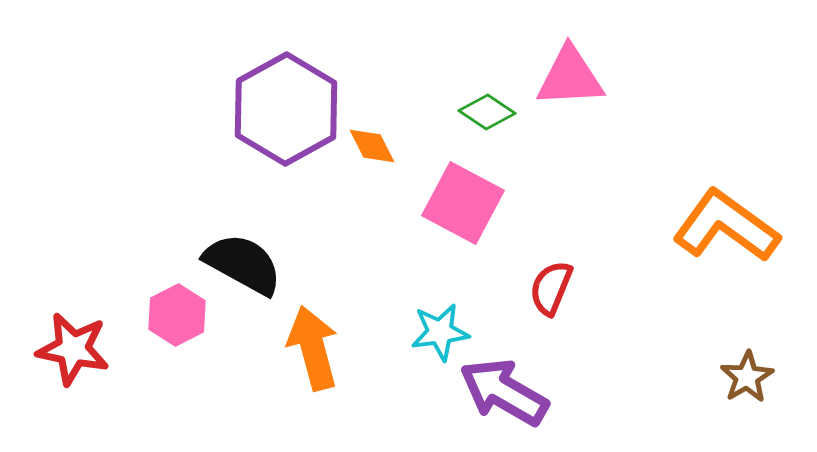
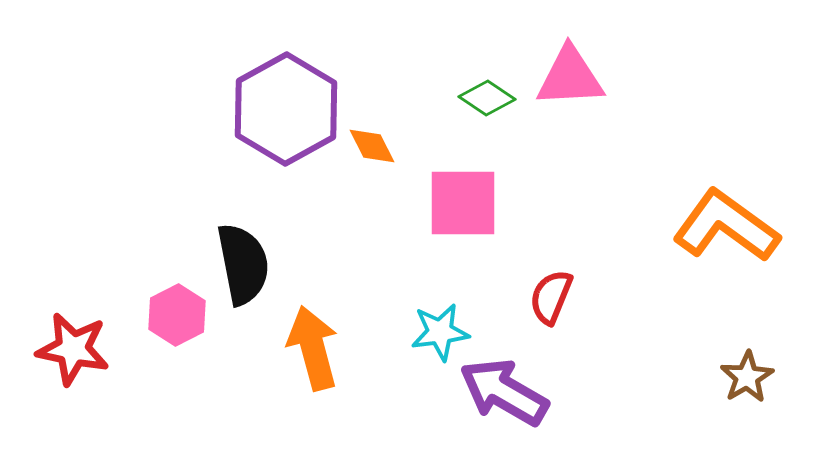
green diamond: moved 14 px up
pink square: rotated 28 degrees counterclockwise
black semicircle: rotated 50 degrees clockwise
red semicircle: moved 9 px down
